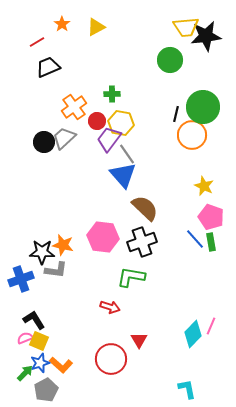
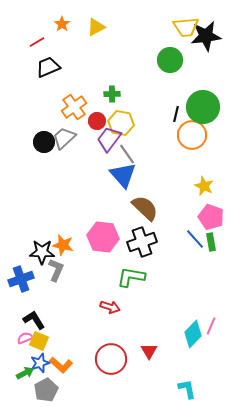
gray L-shape at (56, 270): rotated 75 degrees counterclockwise
red triangle at (139, 340): moved 10 px right, 11 px down
green arrow at (25, 373): rotated 18 degrees clockwise
